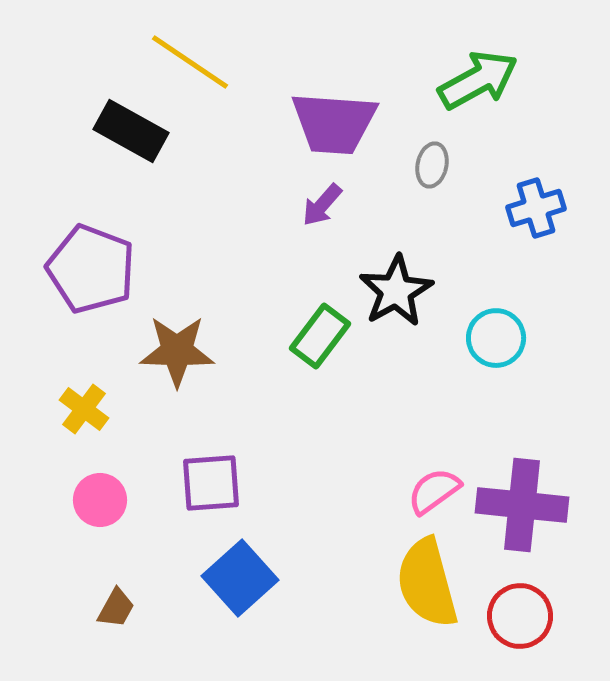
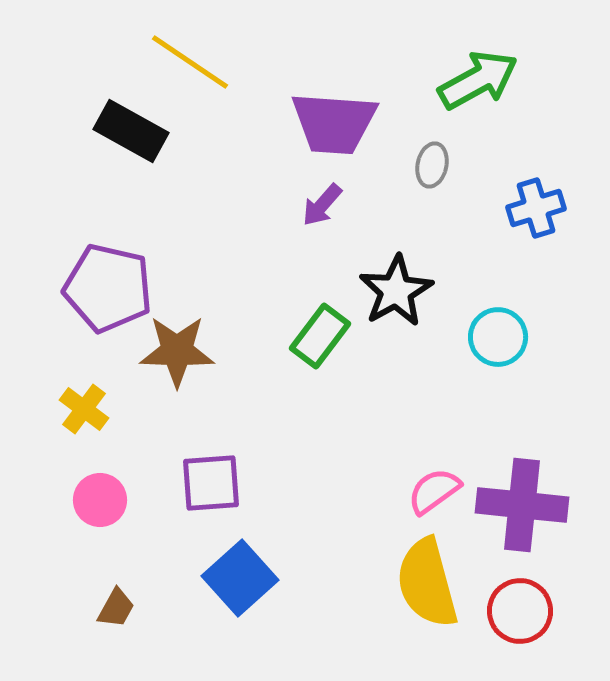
purple pentagon: moved 17 px right, 19 px down; rotated 8 degrees counterclockwise
cyan circle: moved 2 px right, 1 px up
red circle: moved 5 px up
